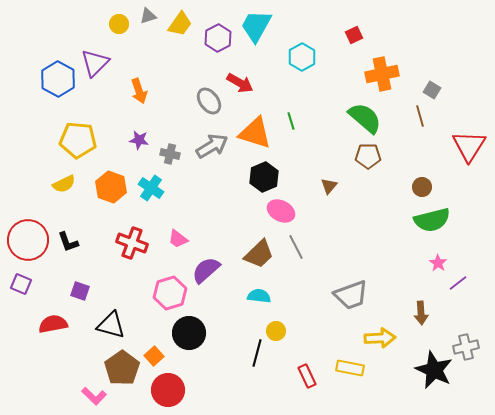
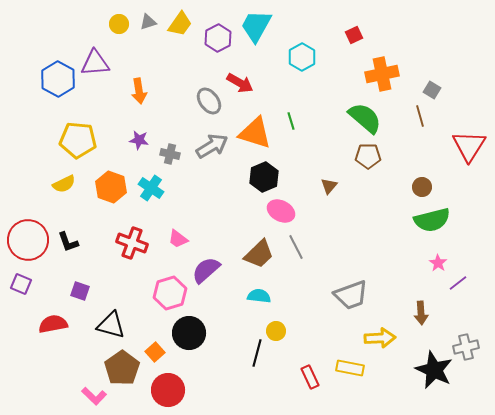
gray triangle at (148, 16): moved 6 px down
purple triangle at (95, 63): rotated 40 degrees clockwise
orange arrow at (139, 91): rotated 10 degrees clockwise
orange square at (154, 356): moved 1 px right, 4 px up
red rectangle at (307, 376): moved 3 px right, 1 px down
